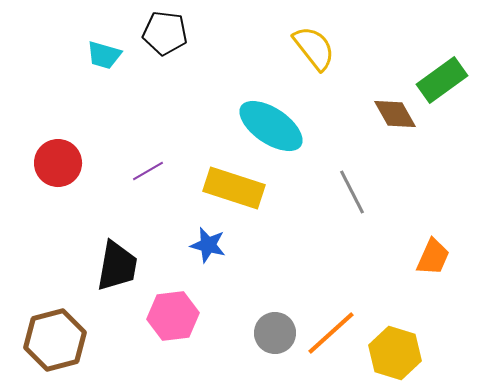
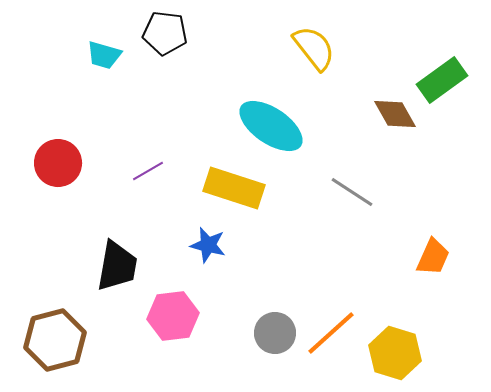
gray line: rotated 30 degrees counterclockwise
